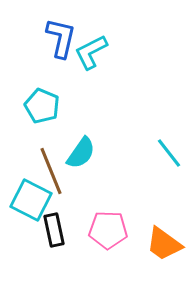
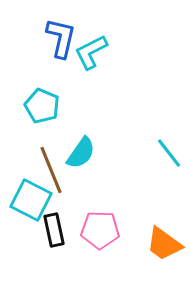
brown line: moved 1 px up
pink pentagon: moved 8 px left
